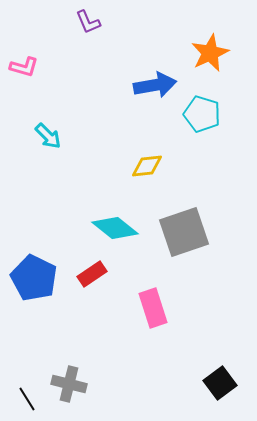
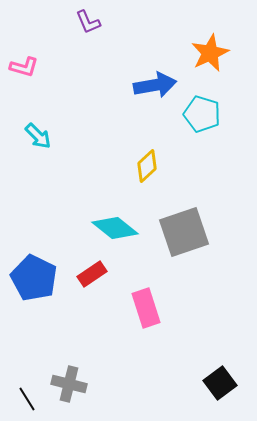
cyan arrow: moved 10 px left
yellow diamond: rotated 36 degrees counterclockwise
pink rectangle: moved 7 px left
